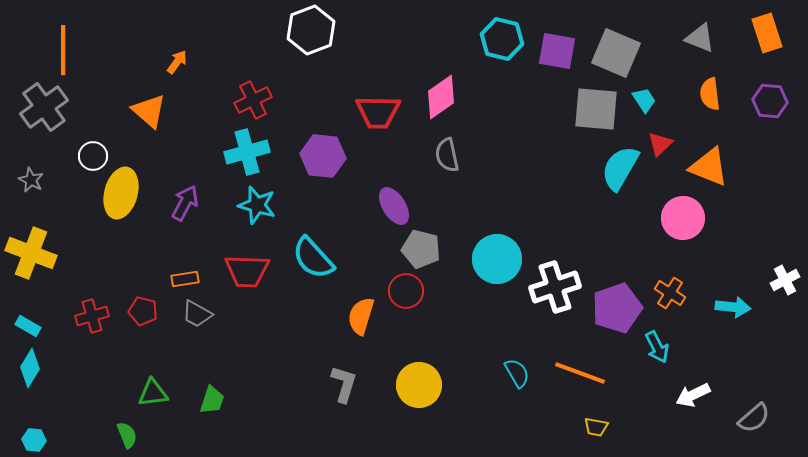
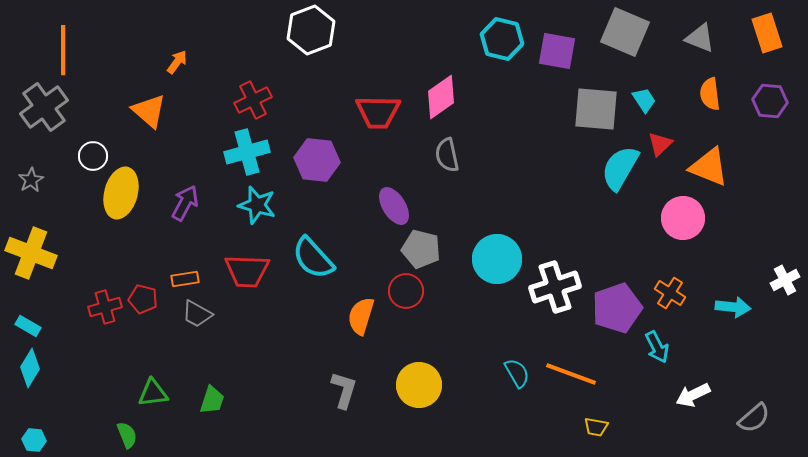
gray square at (616, 53): moved 9 px right, 21 px up
purple hexagon at (323, 156): moved 6 px left, 4 px down
gray star at (31, 180): rotated 15 degrees clockwise
red pentagon at (143, 311): moved 12 px up
red cross at (92, 316): moved 13 px right, 9 px up
orange line at (580, 373): moved 9 px left, 1 px down
gray L-shape at (344, 384): moved 6 px down
